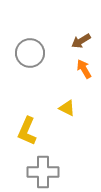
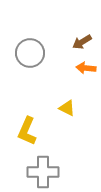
brown arrow: moved 1 px right, 1 px down
orange arrow: moved 2 px right, 1 px up; rotated 54 degrees counterclockwise
